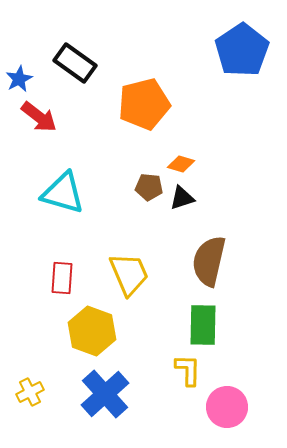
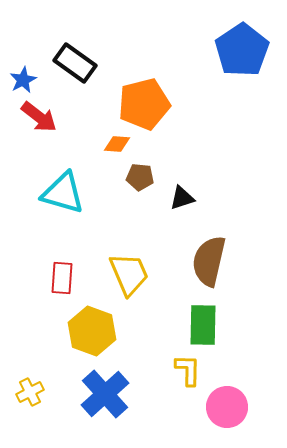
blue star: moved 4 px right, 1 px down
orange diamond: moved 64 px left, 20 px up; rotated 12 degrees counterclockwise
brown pentagon: moved 9 px left, 10 px up
